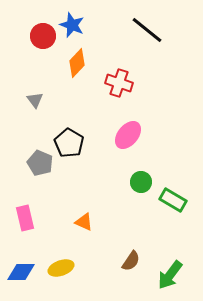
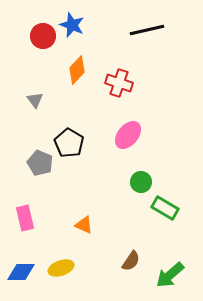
black line: rotated 52 degrees counterclockwise
orange diamond: moved 7 px down
green rectangle: moved 8 px left, 8 px down
orange triangle: moved 3 px down
green arrow: rotated 12 degrees clockwise
